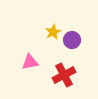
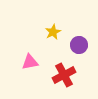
purple circle: moved 7 px right, 5 px down
